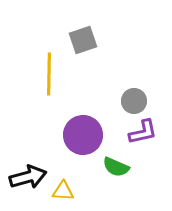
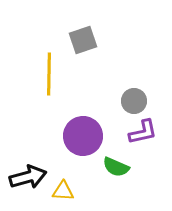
purple circle: moved 1 px down
